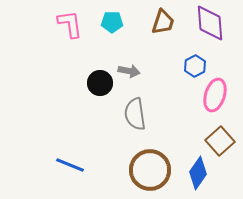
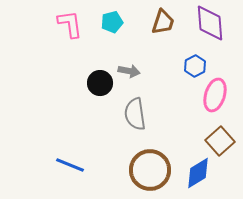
cyan pentagon: rotated 15 degrees counterclockwise
blue diamond: rotated 24 degrees clockwise
